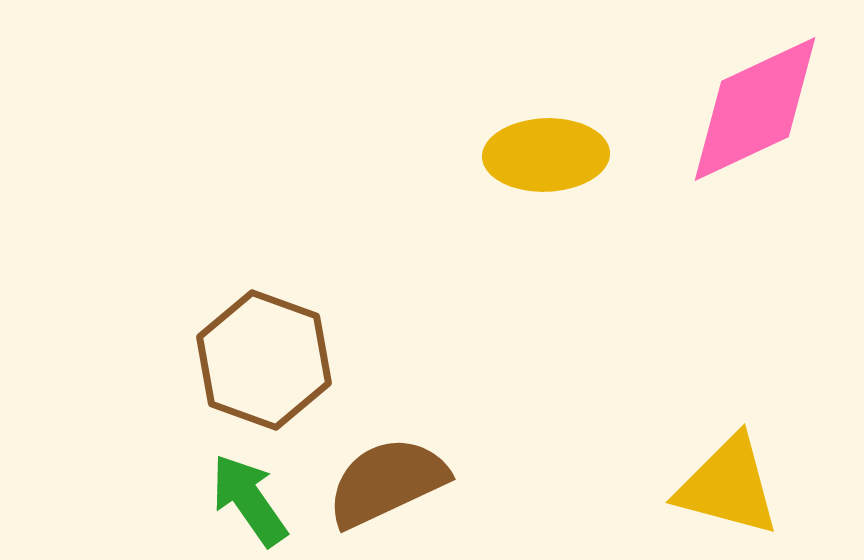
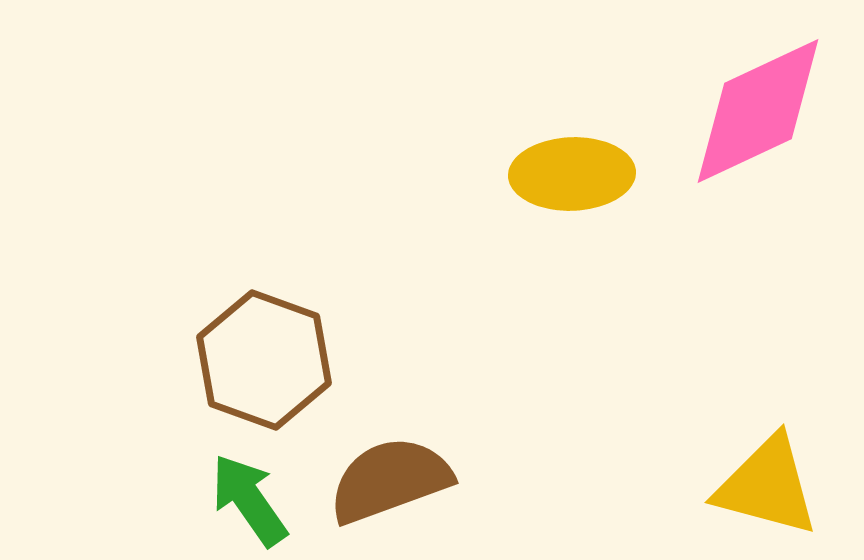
pink diamond: moved 3 px right, 2 px down
yellow ellipse: moved 26 px right, 19 px down
brown semicircle: moved 3 px right, 2 px up; rotated 5 degrees clockwise
yellow triangle: moved 39 px right
